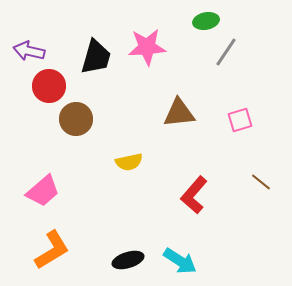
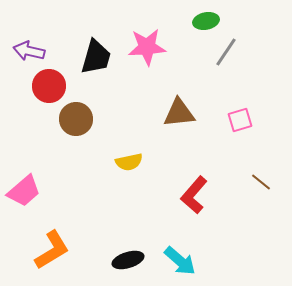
pink trapezoid: moved 19 px left
cyan arrow: rotated 8 degrees clockwise
